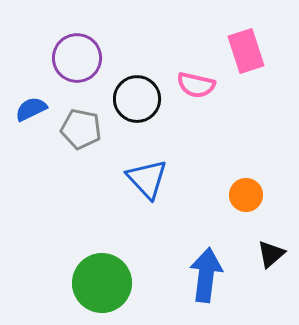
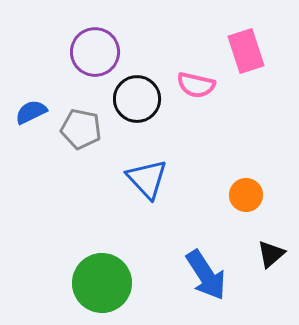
purple circle: moved 18 px right, 6 px up
blue semicircle: moved 3 px down
blue arrow: rotated 140 degrees clockwise
